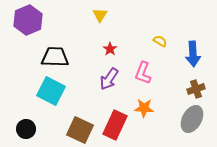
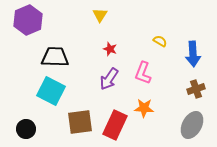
red star: rotated 16 degrees counterclockwise
gray ellipse: moved 6 px down
brown square: moved 8 px up; rotated 32 degrees counterclockwise
